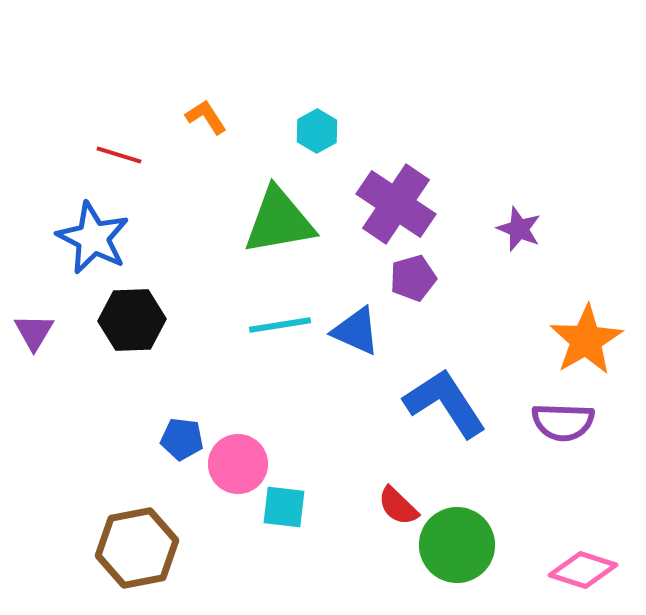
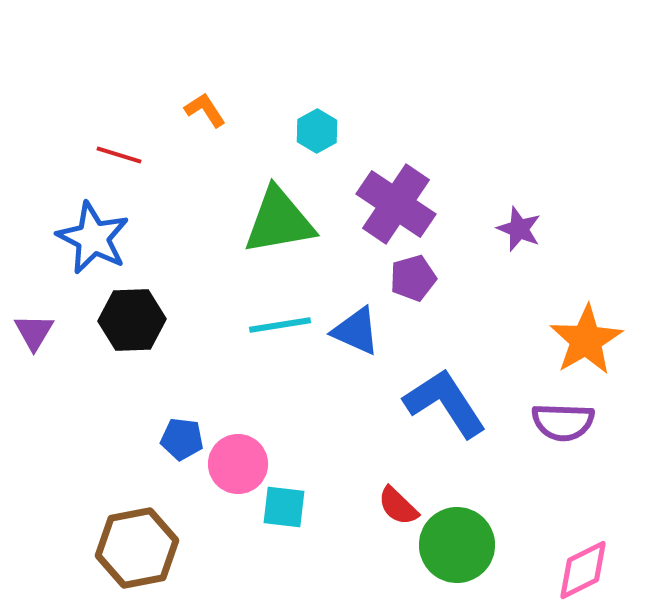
orange L-shape: moved 1 px left, 7 px up
pink diamond: rotated 44 degrees counterclockwise
